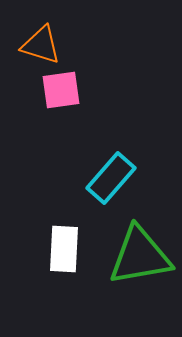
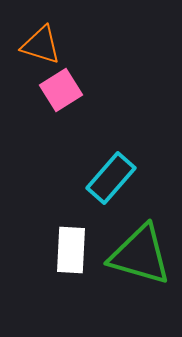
pink square: rotated 24 degrees counterclockwise
white rectangle: moved 7 px right, 1 px down
green triangle: moved 1 px up; rotated 26 degrees clockwise
